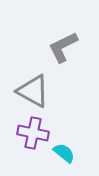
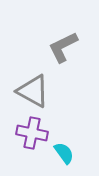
purple cross: moved 1 px left
cyan semicircle: rotated 15 degrees clockwise
